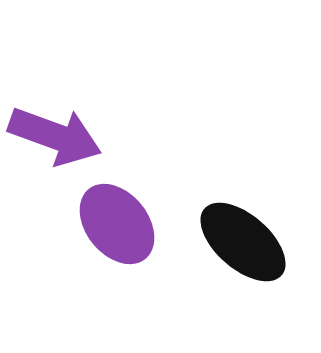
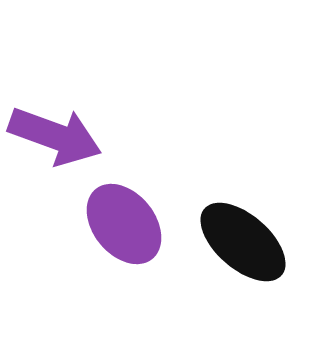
purple ellipse: moved 7 px right
